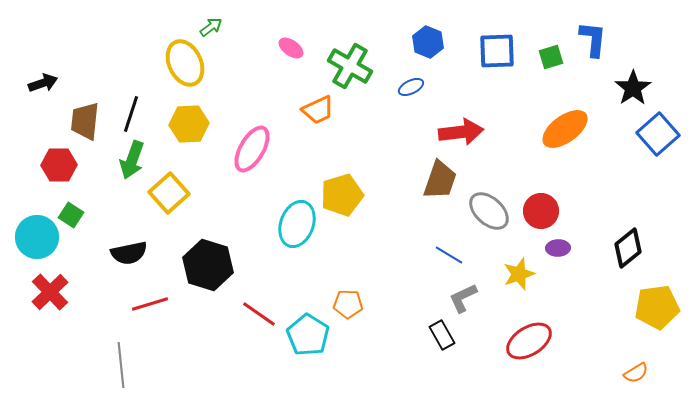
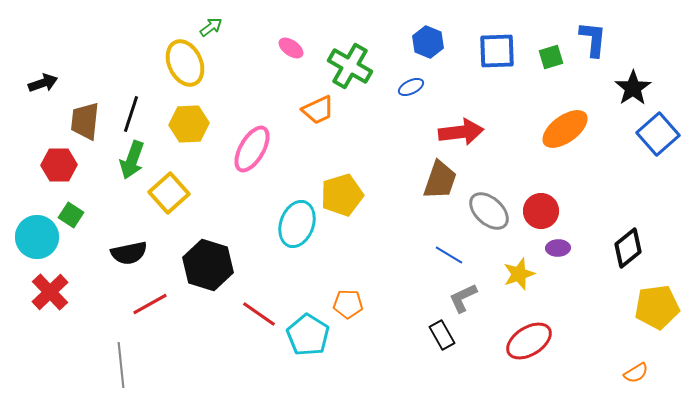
red line at (150, 304): rotated 12 degrees counterclockwise
